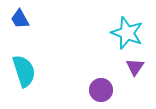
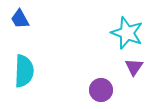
purple triangle: moved 1 px left
cyan semicircle: rotated 20 degrees clockwise
